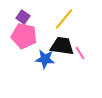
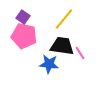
blue star: moved 4 px right, 5 px down
